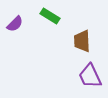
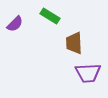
brown trapezoid: moved 8 px left, 2 px down
purple trapezoid: moved 2 px left, 3 px up; rotated 68 degrees counterclockwise
